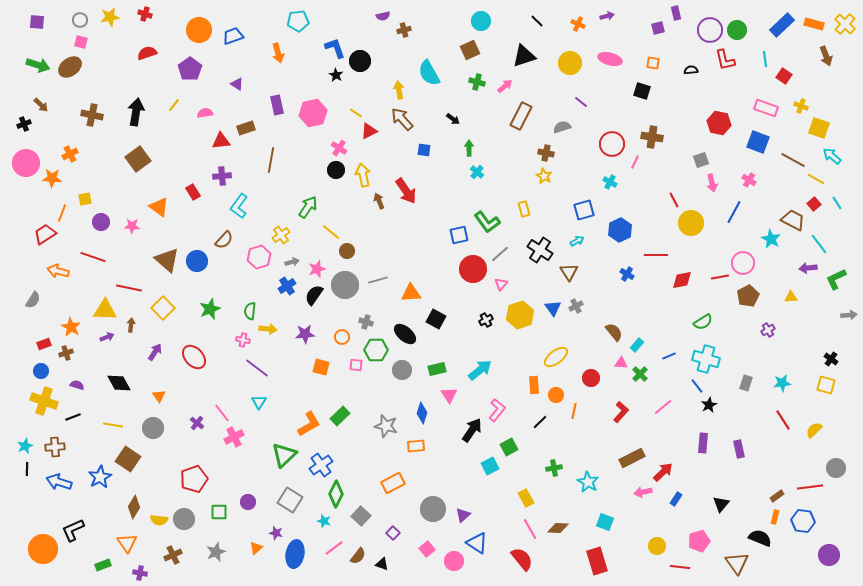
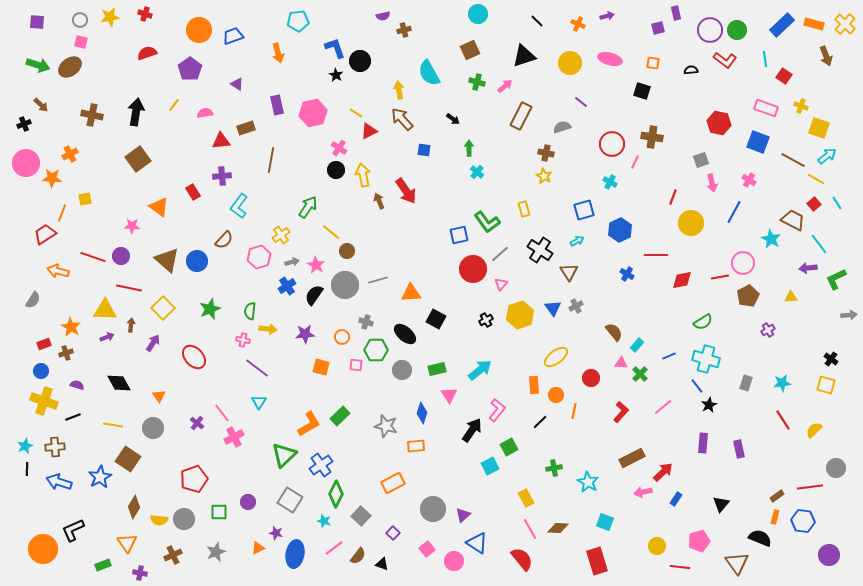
cyan circle at (481, 21): moved 3 px left, 7 px up
red L-shape at (725, 60): rotated 40 degrees counterclockwise
cyan arrow at (832, 156): moved 5 px left; rotated 102 degrees clockwise
red line at (674, 200): moved 1 px left, 3 px up; rotated 49 degrees clockwise
purple circle at (101, 222): moved 20 px right, 34 px down
pink star at (317, 269): moved 1 px left, 4 px up; rotated 24 degrees counterclockwise
purple arrow at (155, 352): moved 2 px left, 9 px up
orange triangle at (256, 548): moved 2 px right; rotated 16 degrees clockwise
